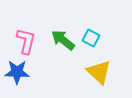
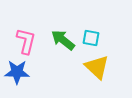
cyan square: rotated 18 degrees counterclockwise
yellow triangle: moved 2 px left, 5 px up
